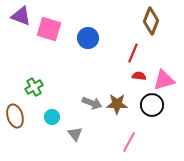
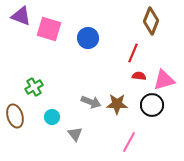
gray arrow: moved 1 px left, 1 px up
